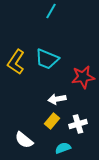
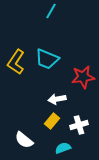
white cross: moved 1 px right, 1 px down
